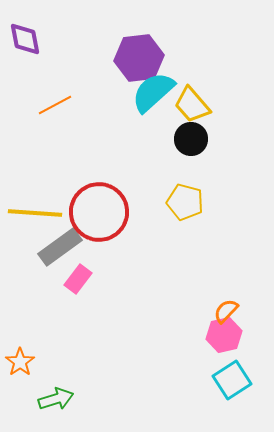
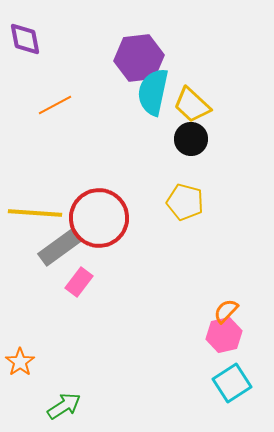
cyan semicircle: rotated 36 degrees counterclockwise
yellow trapezoid: rotated 6 degrees counterclockwise
red circle: moved 6 px down
pink rectangle: moved 1 px right, 3 px down
cyan square: moved 3 px down
green arrow: moved 8 px right, 7 px down; rotated 16 degrees counterclockwise
